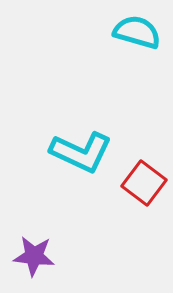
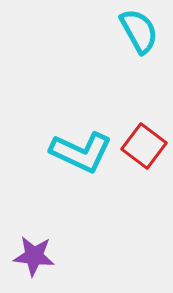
cyan semicircle: moved 2 px right, 1 px up; rotated 45 degrees clockwise
red square: moved 37 px up
